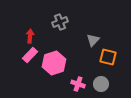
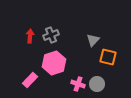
gray cross: moved 9 px left, 13 px down
pink rectangle: moved 25 px down
gray circle: moved 4 px left
